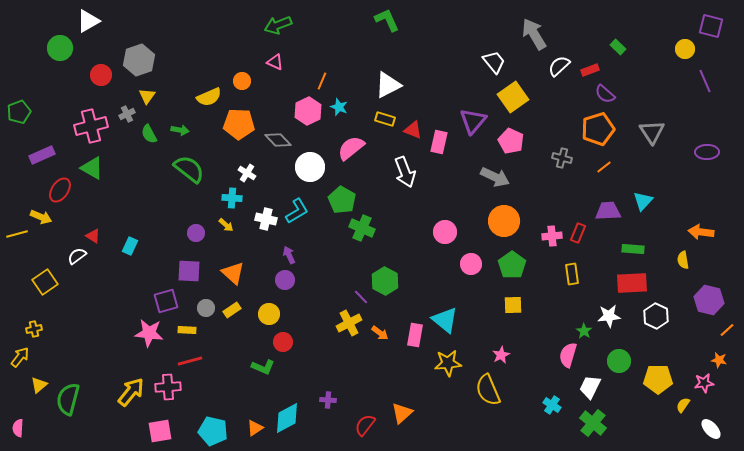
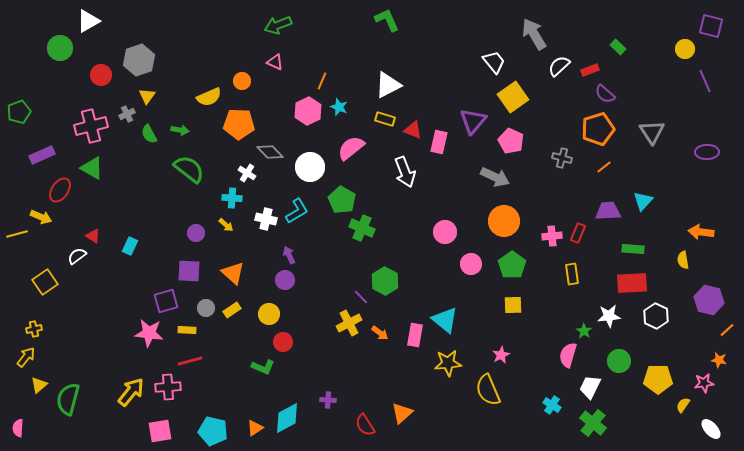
gray diamond at (278, 140): moved 8 px left, 12 px down
yellow arrow at (20, 357): moved 6 px right
red semicircle at (365, 425): rotated 70 degrees counterclockwise
